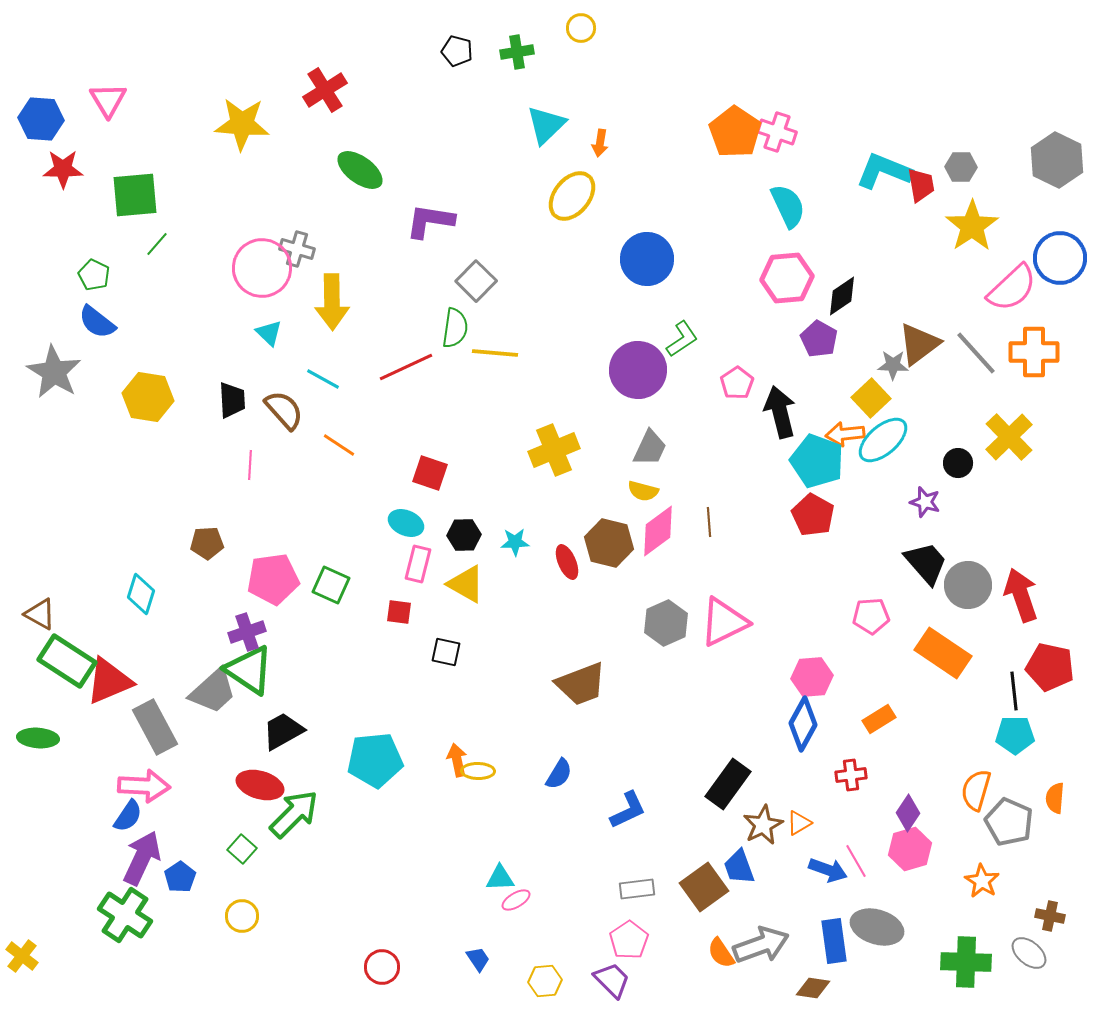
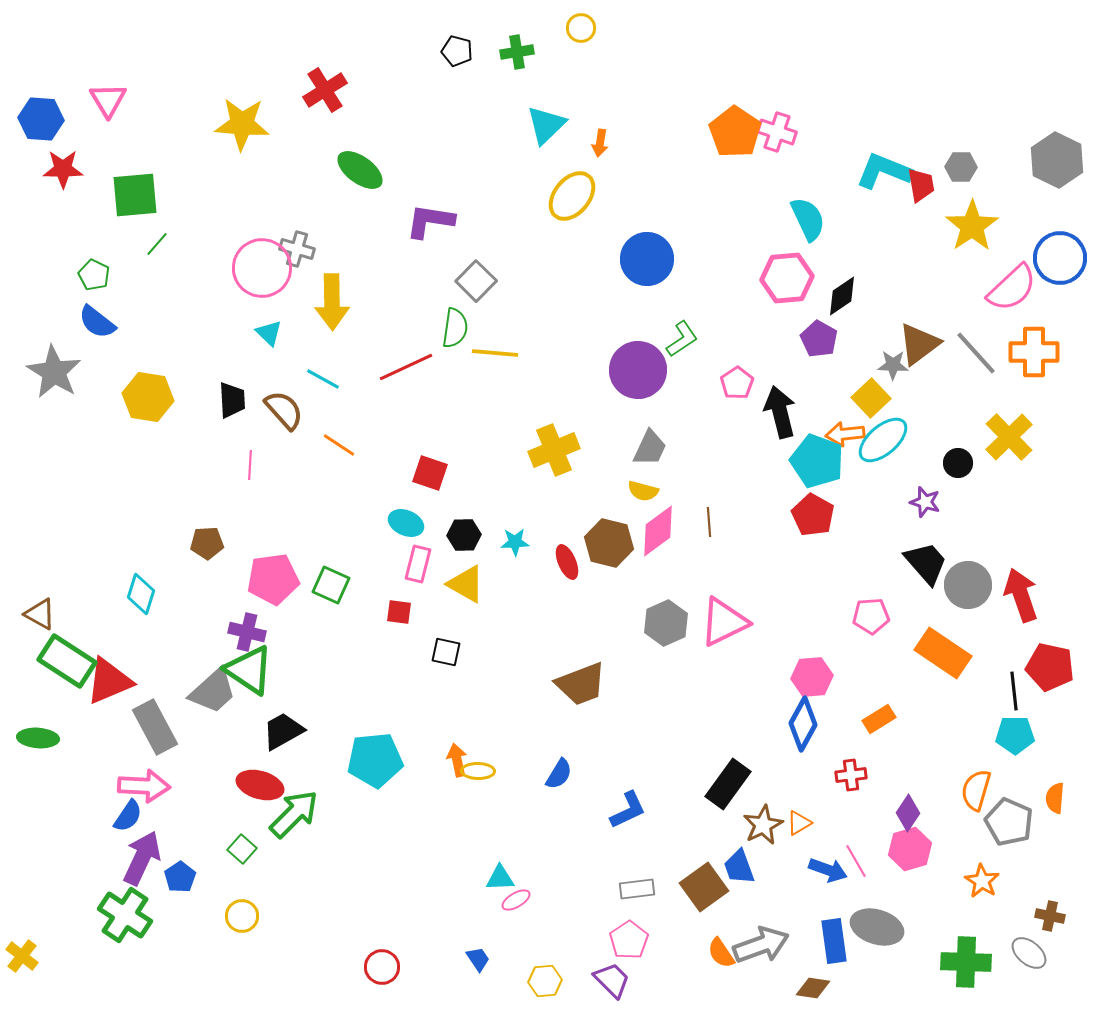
cyan semicircle at (788, 206): moved 20 px right, 13 px down
purple cross at (247, 632): rotated 33 degrees clockwise
